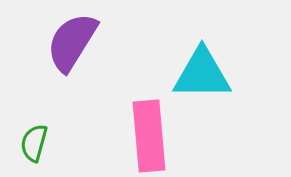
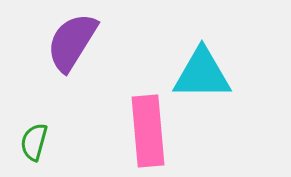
pink rectangle: moved 1 px left, 5 px up
green semicircle: moved 1 px up
